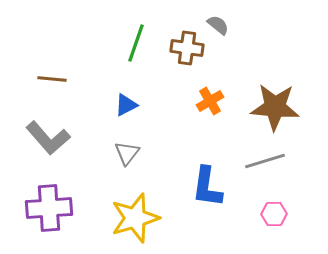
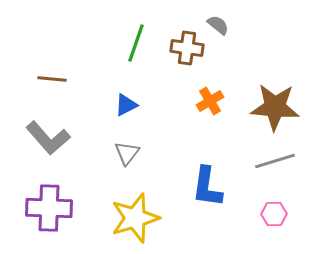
gray line: moved 10 px right
purple cross: rotated 6 degrees clockwise
